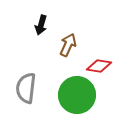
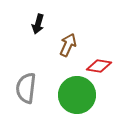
black arrow: moved 3 px left, 1 px up
